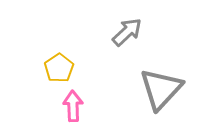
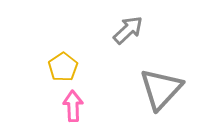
gray arrow: moved 1 px right, 2 px up
yellow pentagon: moved 4 px right, 1 px up
